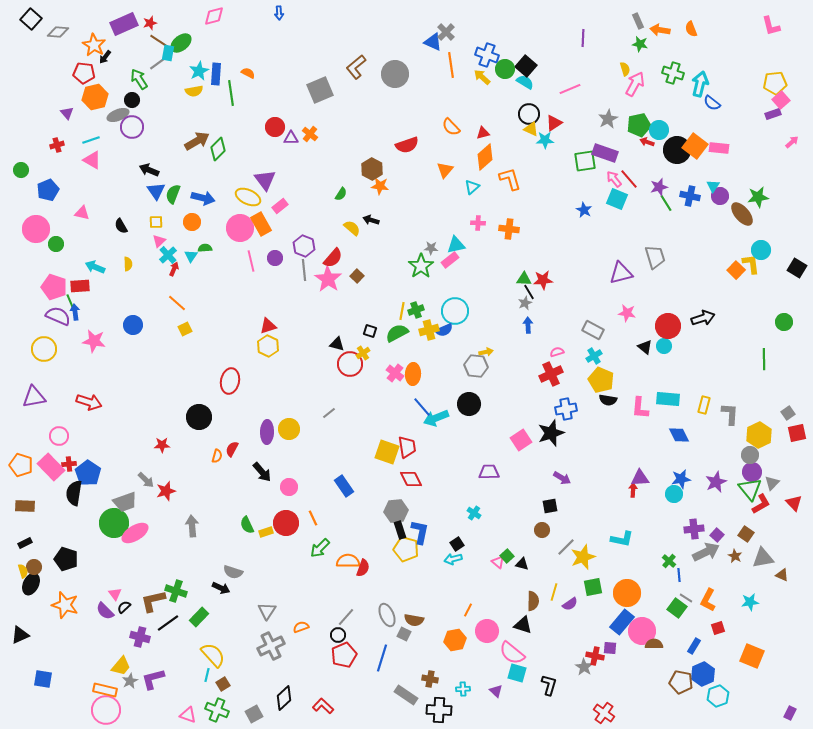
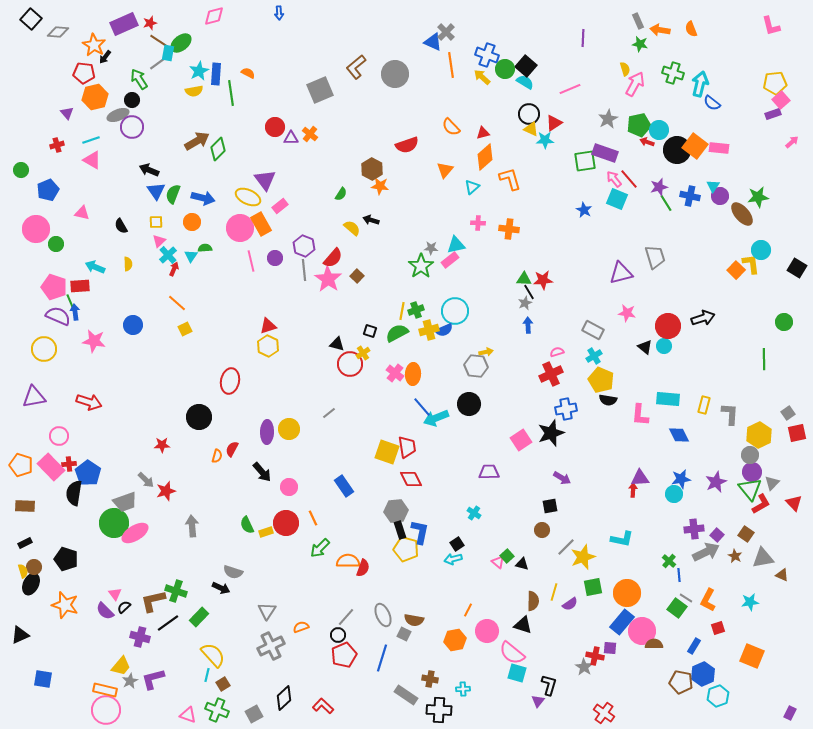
pink L-shape at (640, 408): moved 7 px down
gray ellipse at (387, 615): moved 4 px left
purple triangle at (496, 691): moved 42 px right, 10 px down; rotated 24 degrees clockwise
